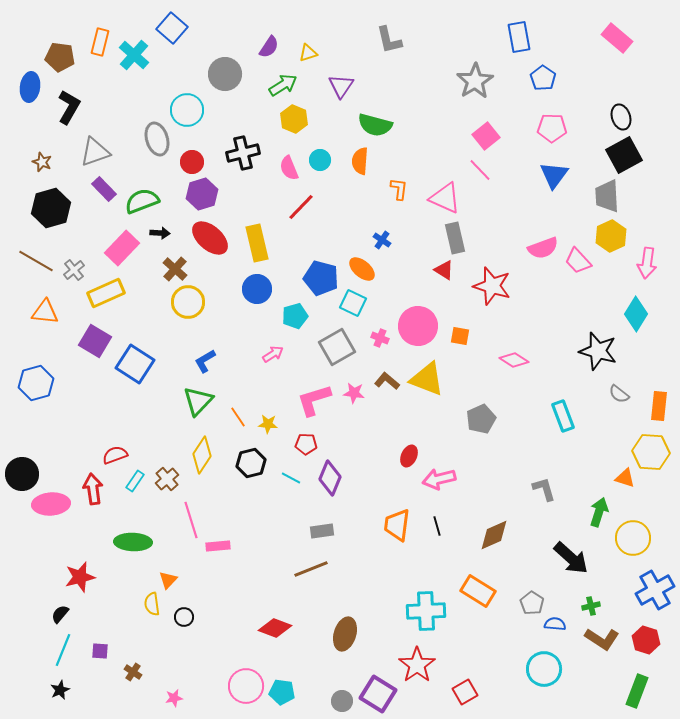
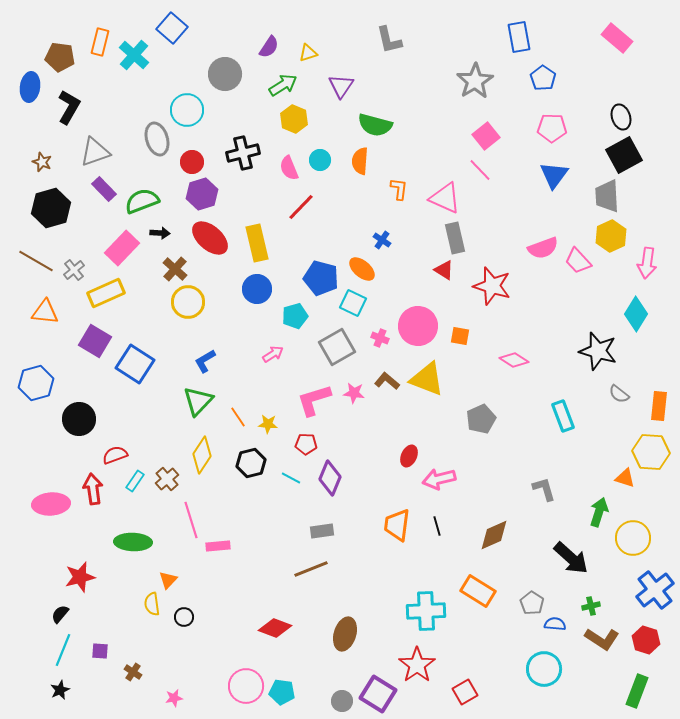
black circle at (22, 474): moved 57 px right, 55 px up
blue cross at (655, 590): rotated 9 degrees counterclockwise
